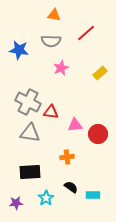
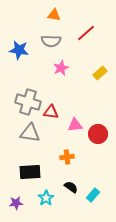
gray cross: rotated 10 degrees counterclockwise
cyan rectangle: rotated 48 degrees counterclockwise
